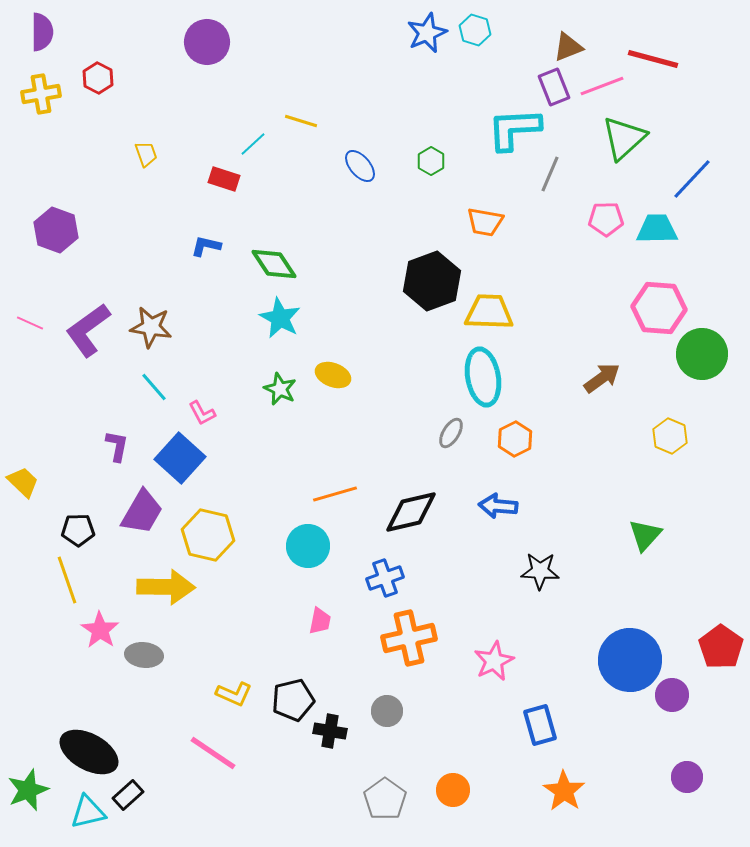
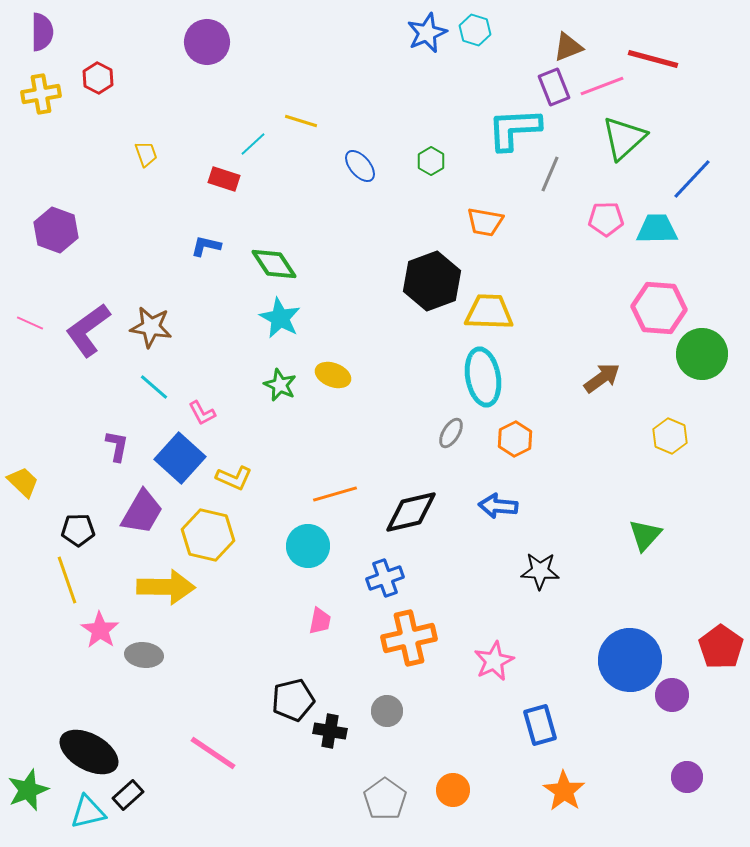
cyan line at (154, 387): rotated 8 degrees counterclockwise
green star at (280, 389): moved 4 px up
yellow L-shape at (234, 694): moved 216 px up
